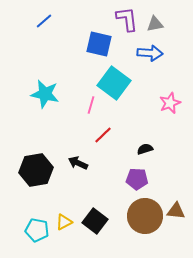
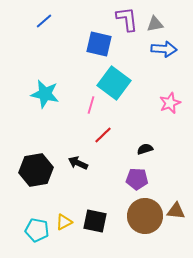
blue arrow: moved 14 px right, 4 px up
black square: rotated 25 degrees counterclockwise
